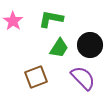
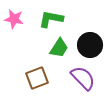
pink star: moved 1 px right, 2 px up; rotated 24 degrees counterclockwise
brown square: moved 1 px right, 1 px down
